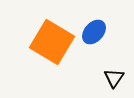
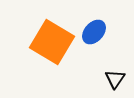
black triangle: moved 1 px right, 1 px down
